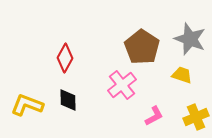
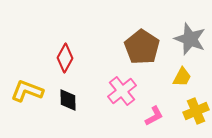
yellow trapezoid: moved 2 px down; rotated 100 degrees clockwise
pink cross: moved 6 px down
yellow L-shape: moved 14 px up
yellow cross: moved 6 px up
